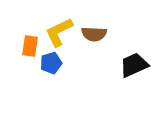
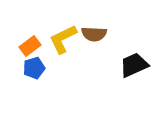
yellow L-shape: moved 4 px right, 7 px down
orange rectangle: rotated 45 degrees clockwise
blue pentagon: moved 17 px left, 5 px down
